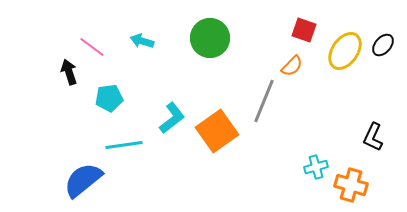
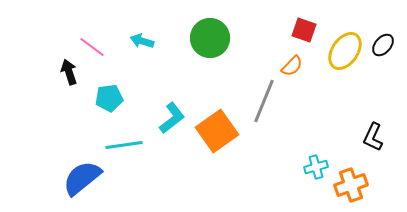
blue semicircle: moved 1 px left, 2 px up
orange cross: rotated 36 degrees counterclockwise
